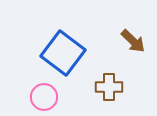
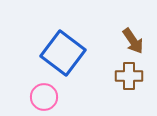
brown arrow: rotated 12 degrees clockwise
brown cross: moved 20 px right, 11 px up
